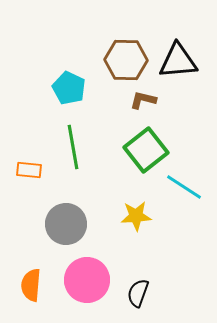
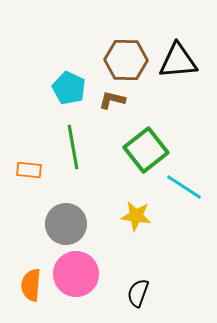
brown L-shape: moved 31 px left
yellow star: rotated 12 degrees clockwise
pink circle: moved 11 px left, 6 px up
